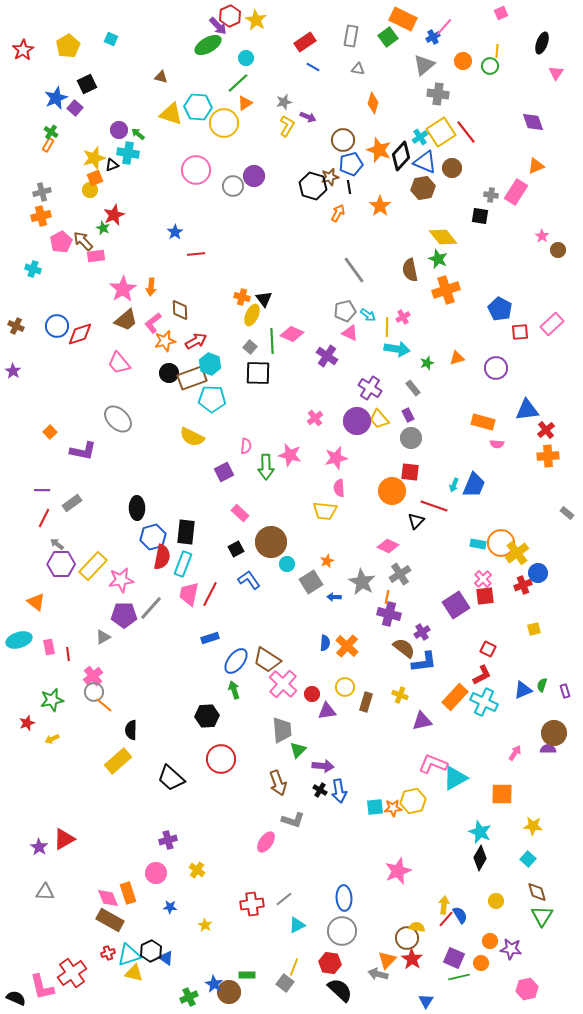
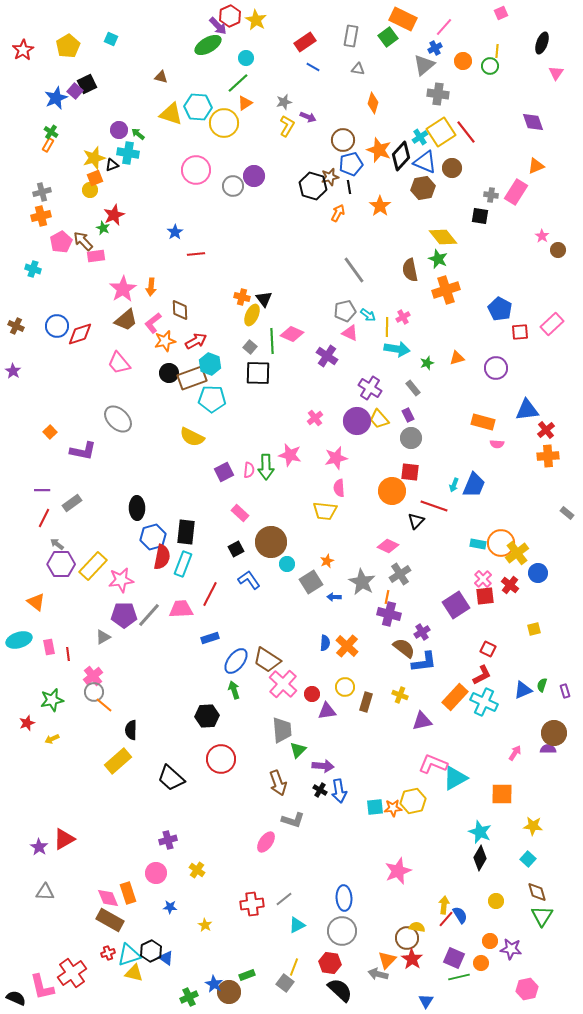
blue cross at (433, 37): moved 2 px right, 11 px down
purple square at (75, 108): moved 17 px up
pink semicircle at (246, 446): moved 3 px right, 24 px down
red cross at (523, 585): moved 13 px left; rotated 30 degrees counterclockwise
pink trapezoid at (189, 594): moved 8 px left, 15 px down; rotated 75 degrees clockwise
gray line at (151, 608): moved 2 px left, 7 px down
green rectangle at (247, 975): rotated 21 degrees counterclockwise
